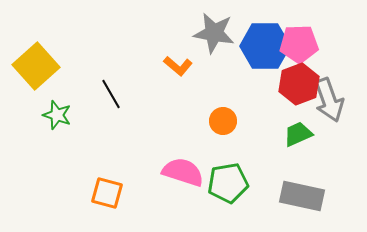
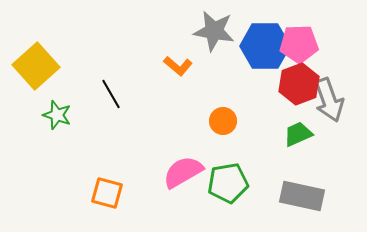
gray star: moved 2 px up
pink semicircle: rotated 48 degrees counterclockwise
